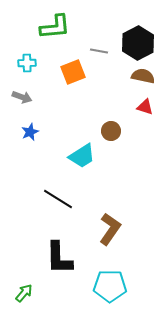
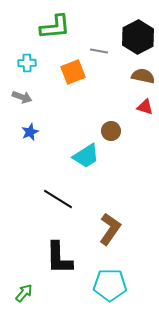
black hexagon: moved 6 px up
cyan trapezoid: moved 4 px right
cyan pentagon: moved 1 px up
